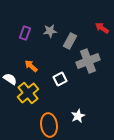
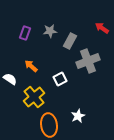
yellow cross: moved 6 px right, 4 px down
